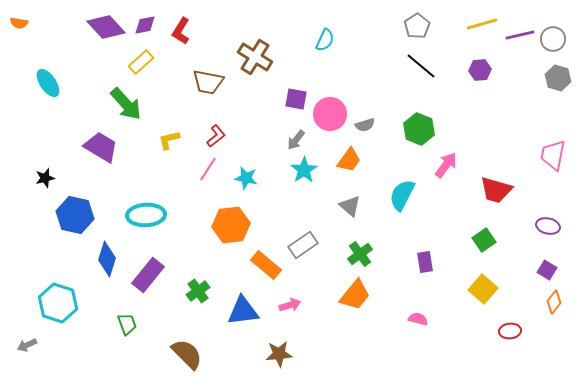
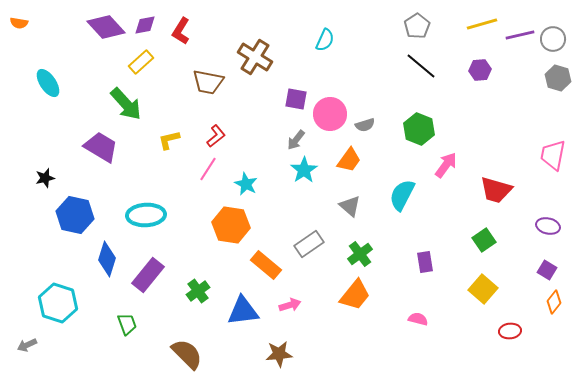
cyan star at (246, 178): moved 6 px down; rotated 15 degrees clockwise
orange hexagon at (231, 225): rotated 15 degrees clockwise
gray rectangle at (303, 245): moved 6 px right, 1 px up
